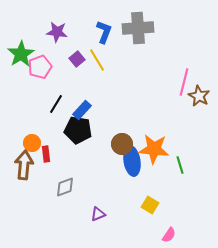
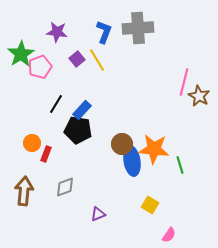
red rectangle: rotated 28 degrees clockwise
brown arrow: moved 26 px down
